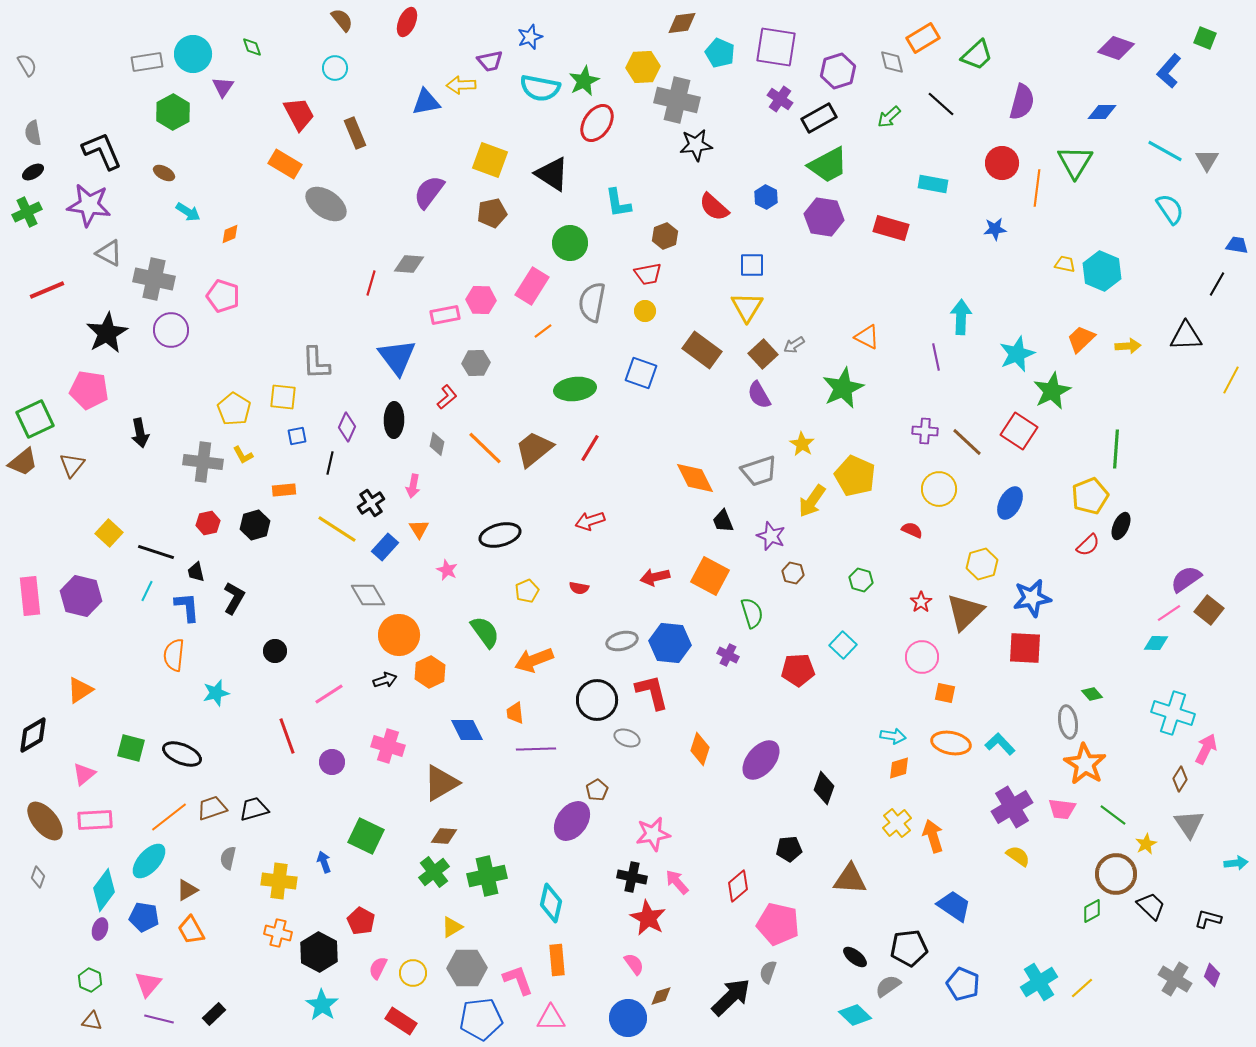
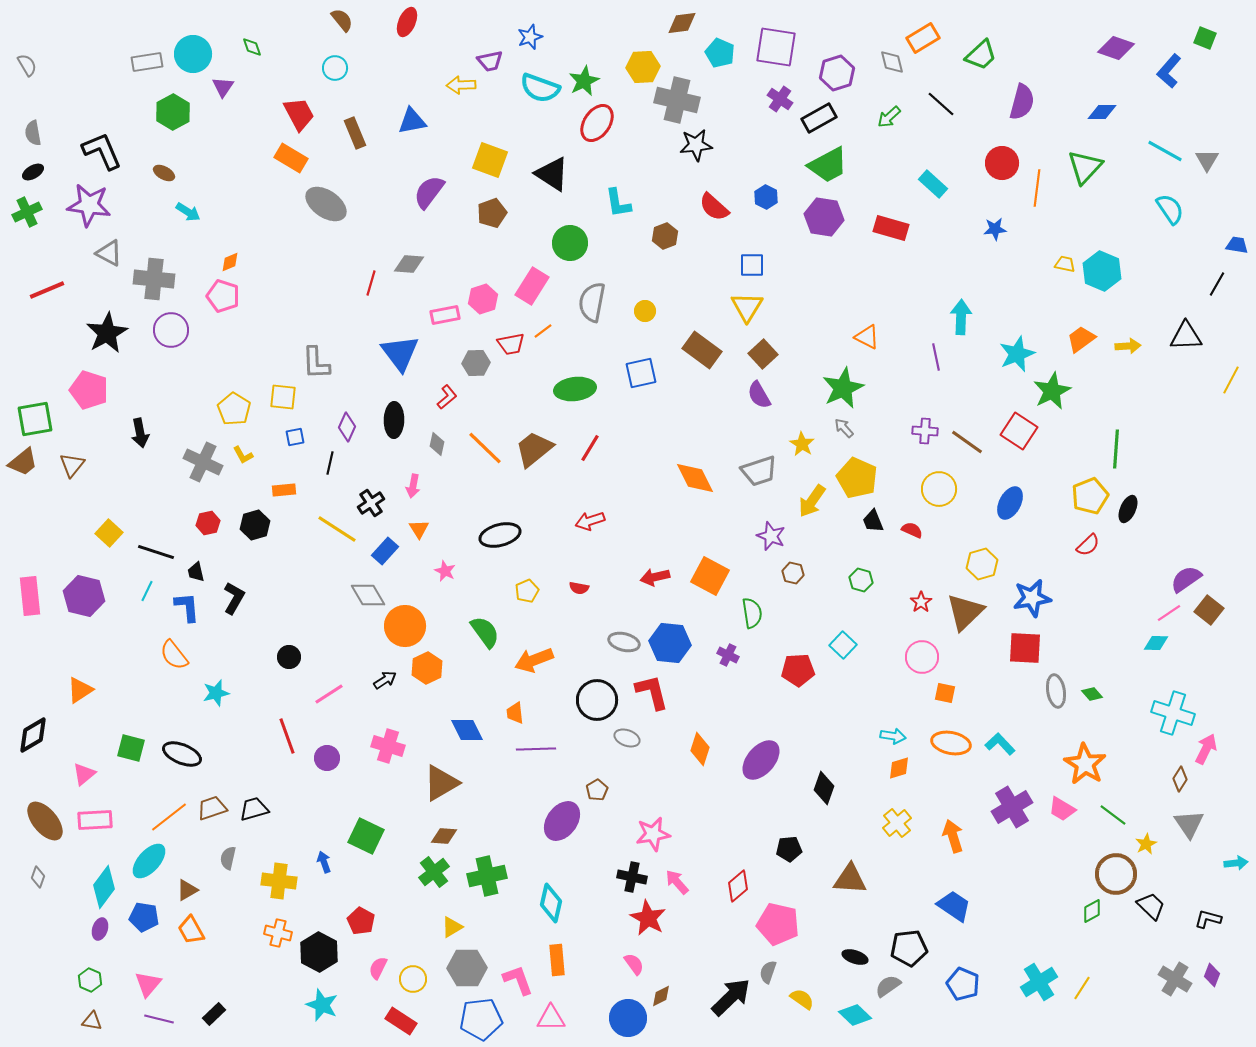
green trapezoid at (977, 55): moved 4 px right
purple hexagon at (838, 71): moved 1 px left, 2 px down
cyan semicircle at (540, 88): rotated 9 degrees clockwise
blue triangle at (426, 102): moved 14 px left, 19 px down
green triangle at (1075, 162): moved 10 px right, 5 px down; rotated 12 degrees clockwise
orange rectangle at (285, 164): moved 6 px right, 6 px up
cyan rectangle at (933, 184): rotated 32 degrees clockwise
brown pentagon at (492, 213): rotated 8 degrees counterclockwise
orange diamond at (230, 234): moved 28 px down
red trapezoid at (648, 274): moved 137 px left, 70 px down
gray cross at (154, 279): rotated 6 degrees counterclockwise
pink hexagon at (481, 300): moved 2 px right, 1 px up; rotated 20 degrees counterclockwise
orange trapezoid at (1081, 339): rotated 8 degrees clockwise
gray arrow at (794, 345): moved 50 px right, 83 px down; rotated 80 degrees clockwise
blue triangle at (397, 357): moved 3 px right, 4 px up
blue square at (641, 373): rotated 32 degrees counterclockwise
pink pentagon at (89, 390): rotated 9 degrees clockwise
green square at (35, 419): rotated 15 degrees clockwise
blue square at (297, 436): moved 2 px left, 1 px down
brown line at (967, 442): rotated 8 degrees counterclockwise
gray cross at (203, 462): rotated 18 degrees clockwise
yellow pentagon at (855, 476): moved 2 px right, 2 px down
black trapezoid at (723, 521): moved 150 px right
black ellipse at (1121, 526): moved 7 px right, 17 px up
blue rectangle at (385, 547): moved 4 px down
pink star at (447, 570): moved 2 px left, 1 px down
purple hexagon at (81, 596): moved 3 px right
green semicircle at (752, 613): rotated 8 degrees clockwise
orange circle at (399, 635): moved 6 px right, 9 px up
gray ellipse at (622, 641): moved 2 px right, 1 px down; rotated 28 degrees clockwise
black circle at (275, 651): moved 14 px right, 6 px down
orange semicircle at (174, 655): rotated 44 degrees counterclockwise
orange hexagon at (430, 672): moved 3 px left, 4 px up
black arrow at (385, 680): rotated 15 degrees counterclockwise
gray ellipse at (1068, 722): moved 12 px left, 31 px up
purple circle at (332, 762): moved 5 px left, 4 px up
pink trapezoid at (1062, 809): rotated 24 degrees clockwise
purple ellipse at (572, 821): moved 10 px left
orange arrow at (933, 836): moved 20 px right
yellow semicircle at (1018, 856): moved 216 px left, 143 px down
cyan diamond at (104, 890): moved 3 px up
black ellipse at (855, 957): rotated 20 degrees counterclockwise
yellow circle at (413, 973): moved 6 px down
yellow line at (1082, 988): rotated 15 degrees counterclockwise
brown diamond at (661, 996): rotated 10 degrees counterclockwise
cyan star at (322, 1005): rotated 12 degrees counterclockwise
